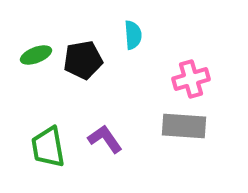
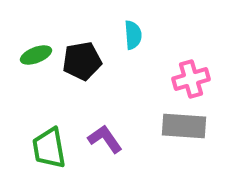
black pentagon: moved 1 px left, 1 px down
green trapezoid: moved 1 px right, 1 px down
